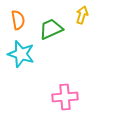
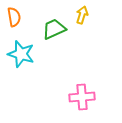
orange semicircle: moved 4 px left, 3 px up
green trapezoid: moved 3 px right
pink cross: moved 17 px right
